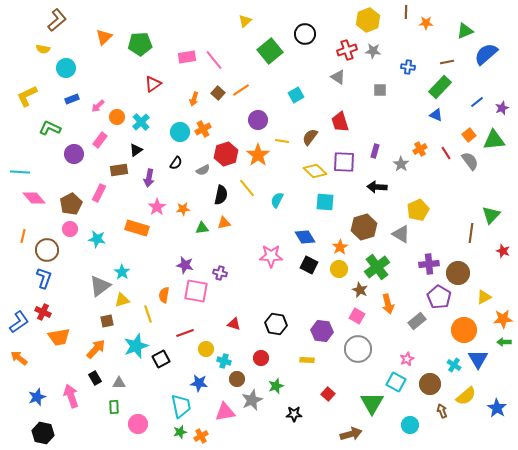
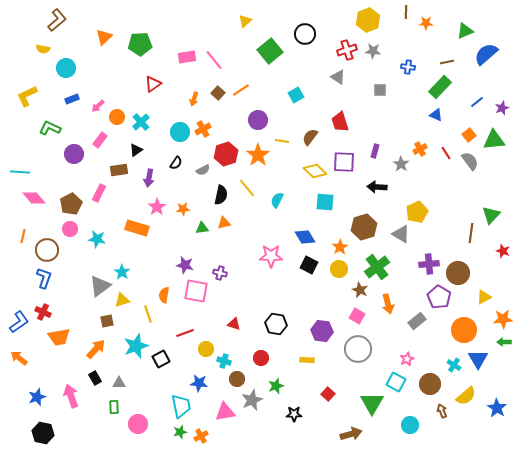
yellow pentagon at (418, 210): moved 1 px left, 2 px down
